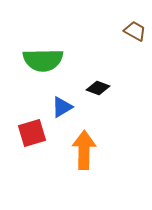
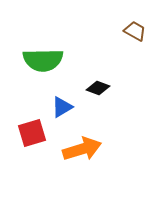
orange arrow: moved 2 px left, 1 px up; rotated 72 degrees clockwise
